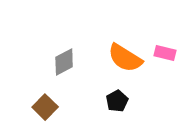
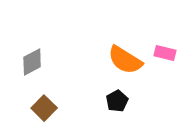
orange semicircle: moved 2 px down
gray diamond: moved 32 px left
brown square: moved 1 px left, 1 px down
